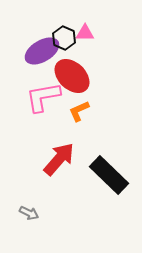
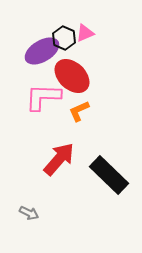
pink triangle: rotated 24 degrees counterclockwise
pink L-shape: rotated 12 degrees clockwise
